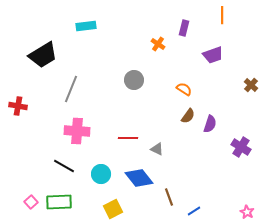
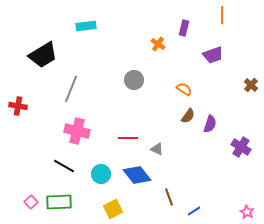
pink cross: rotated 10 degrees clockwise
blue diamond: moved 2 px left, 3 px up
